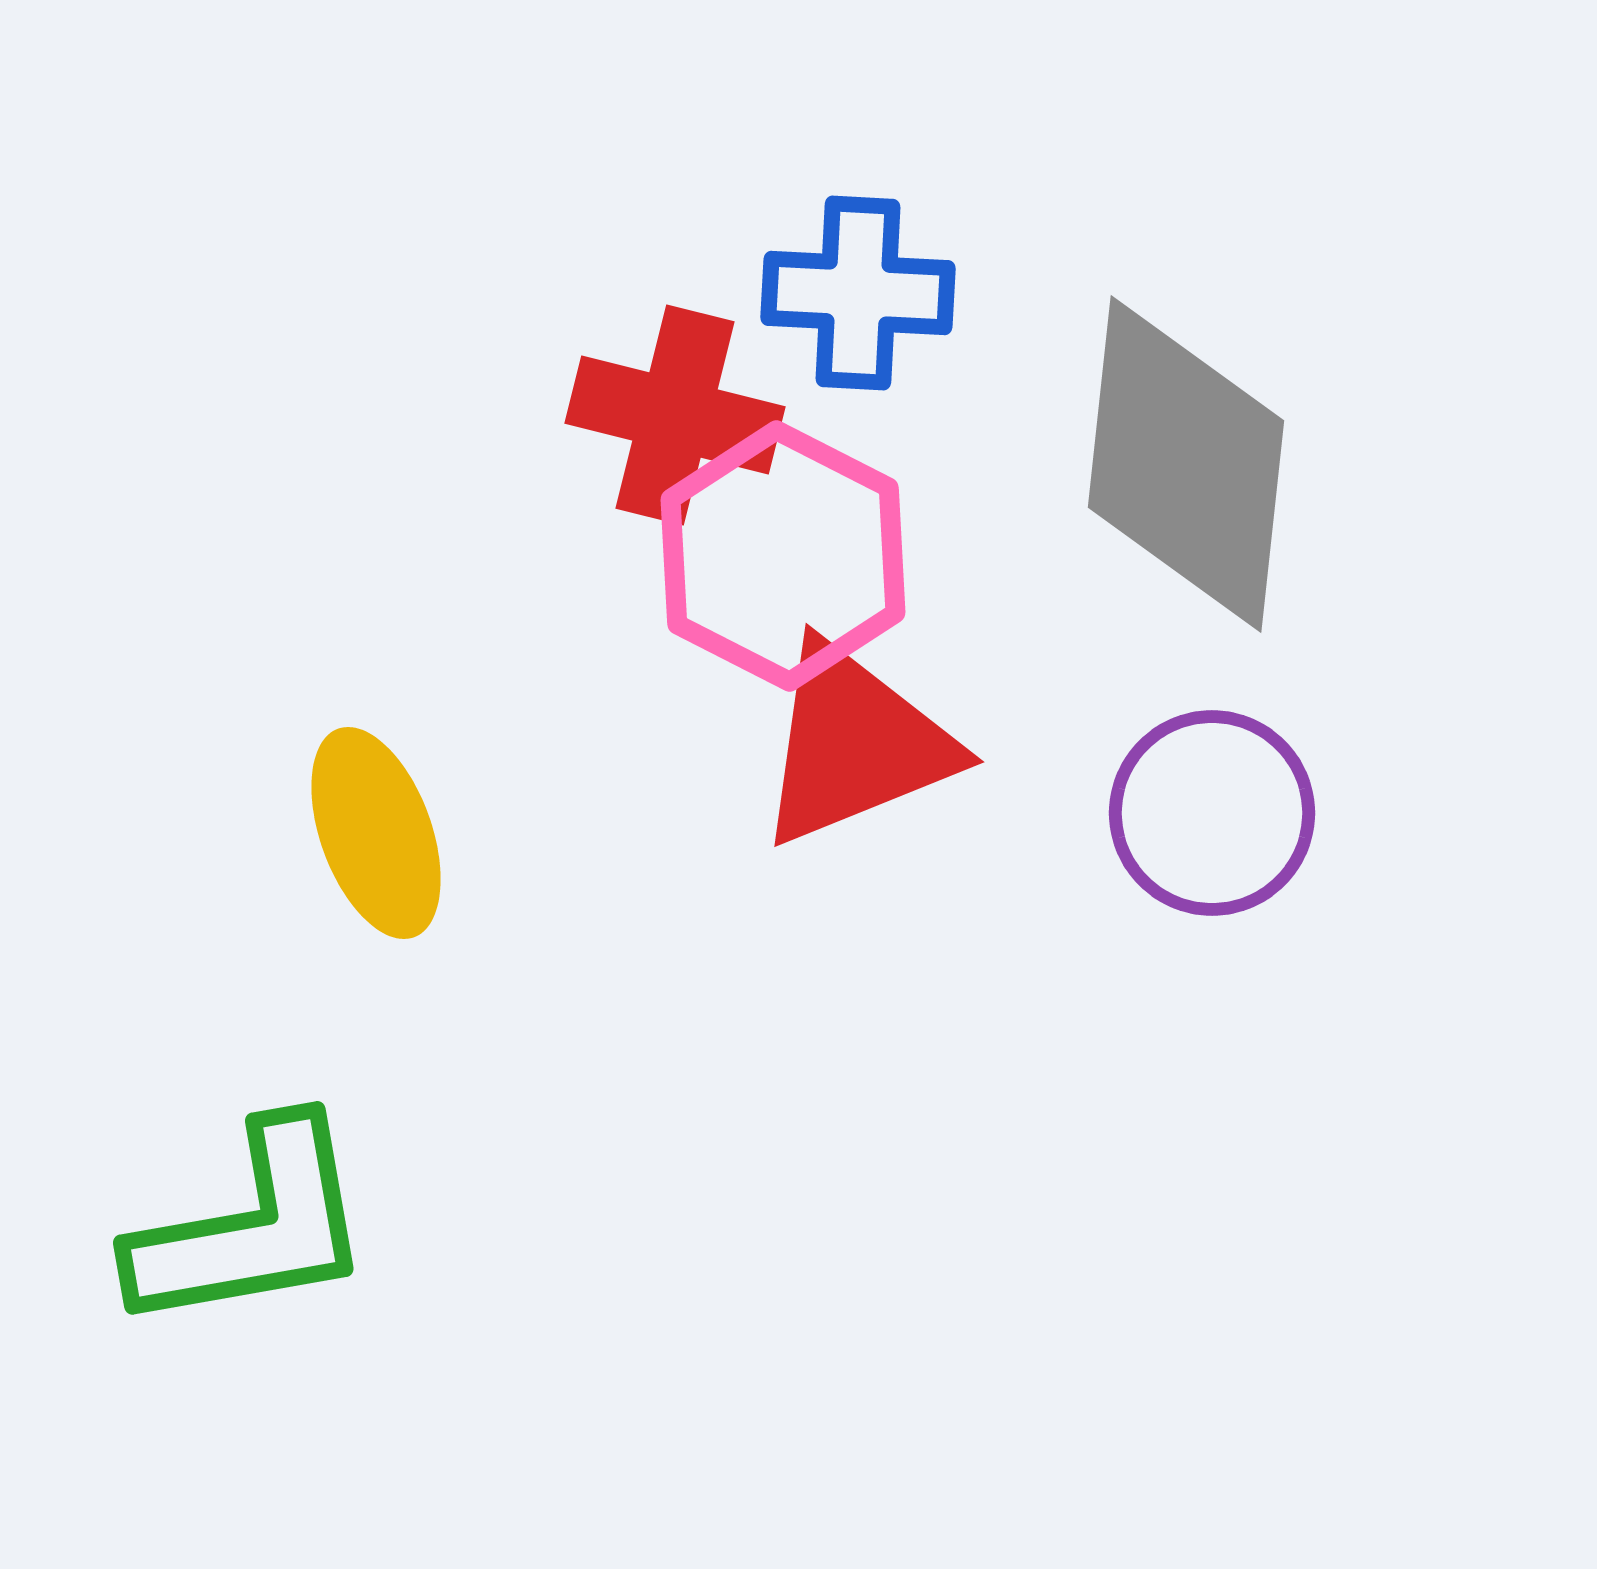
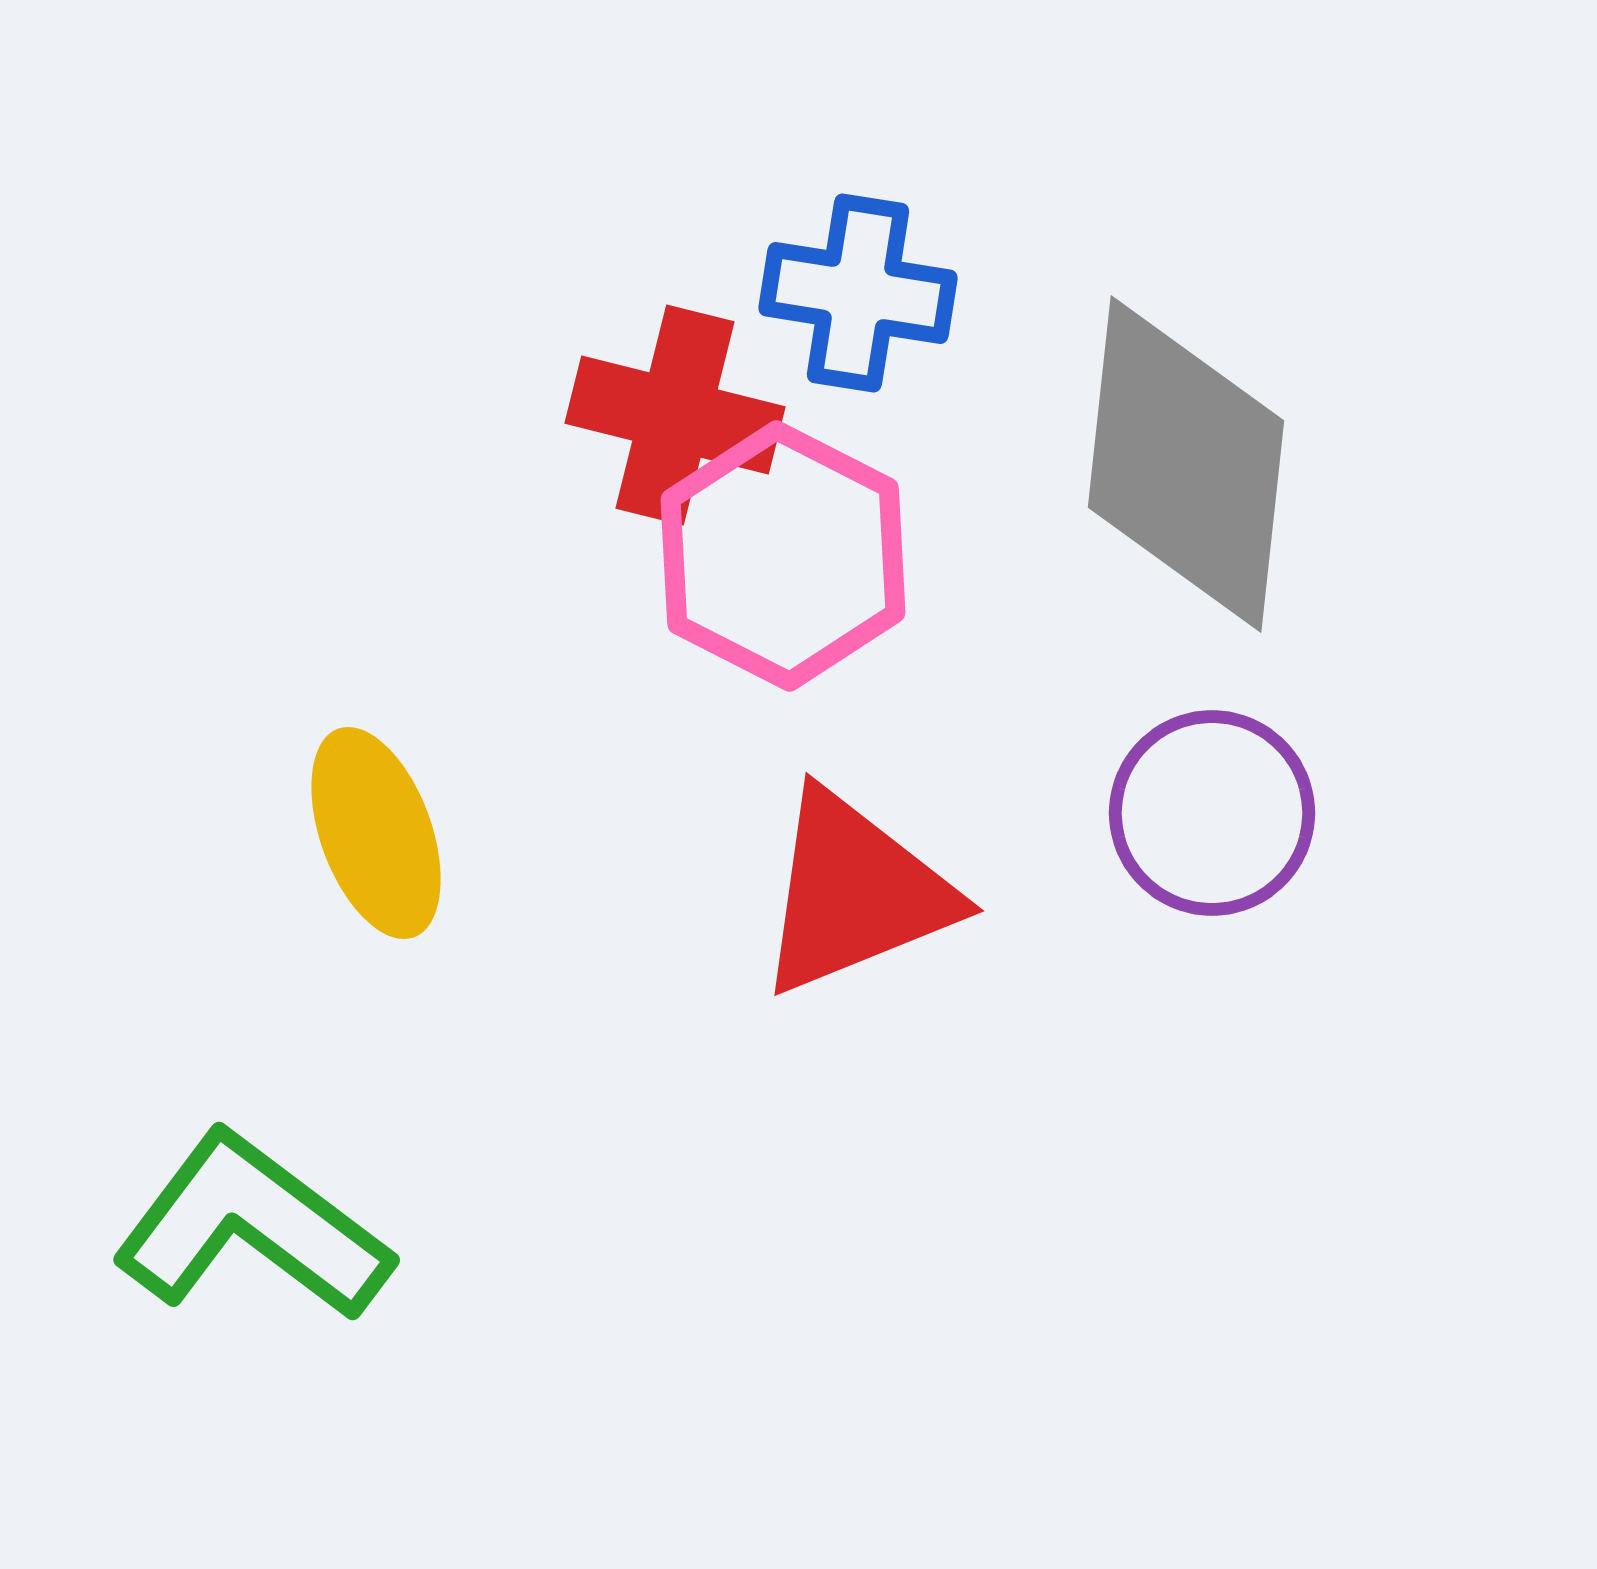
blue cross: rotated 6 degrees clockwise
red triangle: moved 149 px down
green L-shape: rotated 133 degrees counterclockwise
